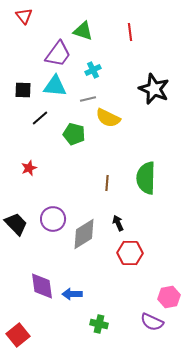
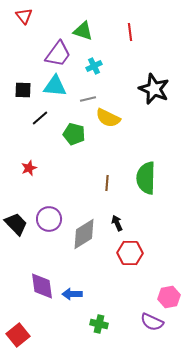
cyan cross: moved 1 px right, 4 px up
purple circle: moved 4 px left
black arrow: moved 1 px left
